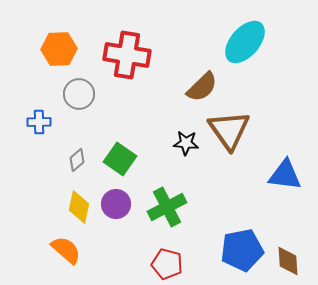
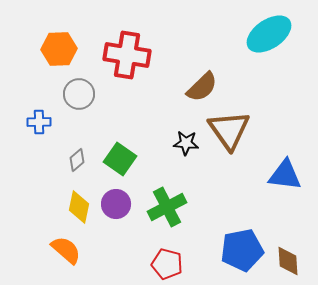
cyan ellipse: moved 24 px right, 8 px up; rotated 15 degrees clockwise
